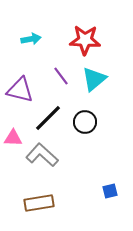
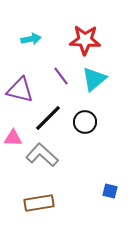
blue square: rotated 28 degrees clockwise
